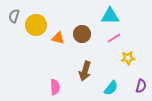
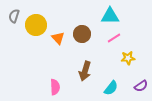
orange triangle: rotated 32 degrees clockwise
purple semicircle: rotated 40 degrees clockwise
